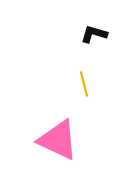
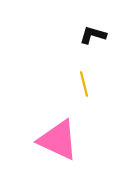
black L-shape: moved 1 px left, 1 px down
